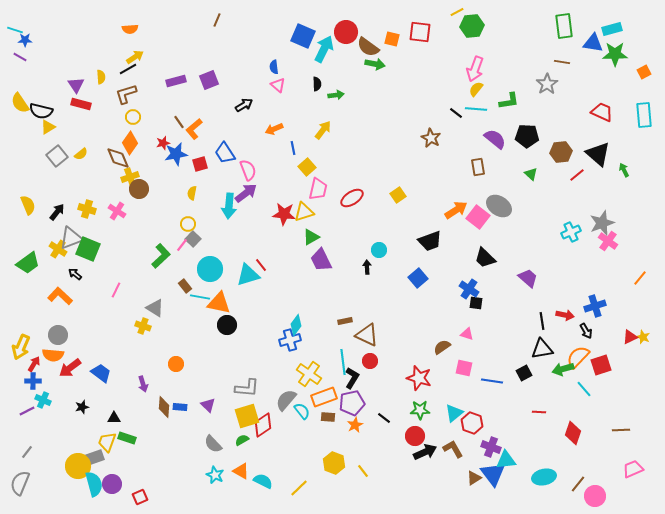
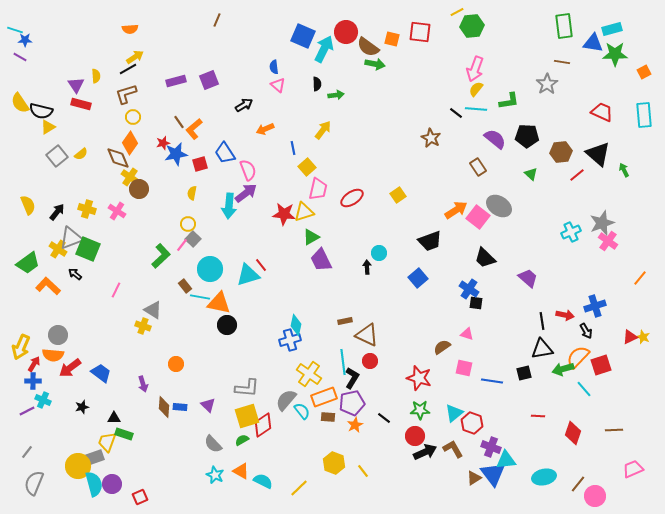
yellow semicircle at (101, 77): moved 5 px left, 1 px up
orange arrow at (274, 129): moved 9 px left
brown rectangle at (478, 167): rotated 24 degrees counterclockwise
yellow cross at (130, 177): rotated 36 degrees counterclockwise
cyan circle at (379, 250): moved 3 px down
orange L-shape at (60, 296): moved 12 px left, 10 px up
gray triangle at (155, 308): moved 2 px left, 2 px down
cyan diamond at (296, 325): rotated 25 degrees counterclockwise
black square at (524, 373): rotated 14 degrees clockwise
red line at (539, 412): moved 1 px left, 4 px down
brown line at (621, 430): moved 7 px left
green rectangle at (127, 438): moved 3 px left, 4 px up
gray semicircle at (20, 483): moved 14 px right
